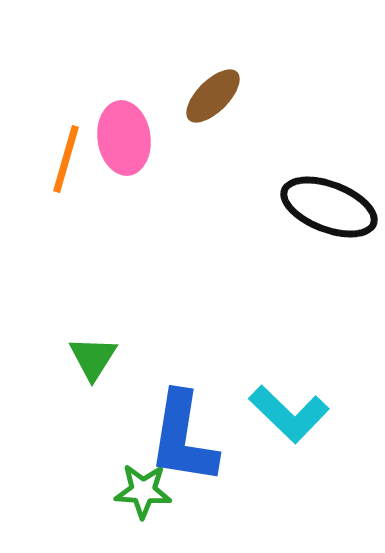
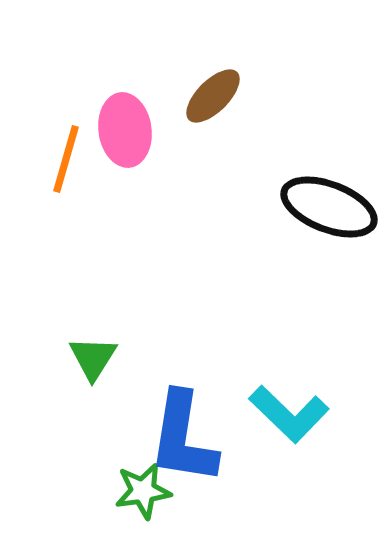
pink ellipse: moved 1 px right, 8 px up
green star: rotated 12 degrees counterclockwise
